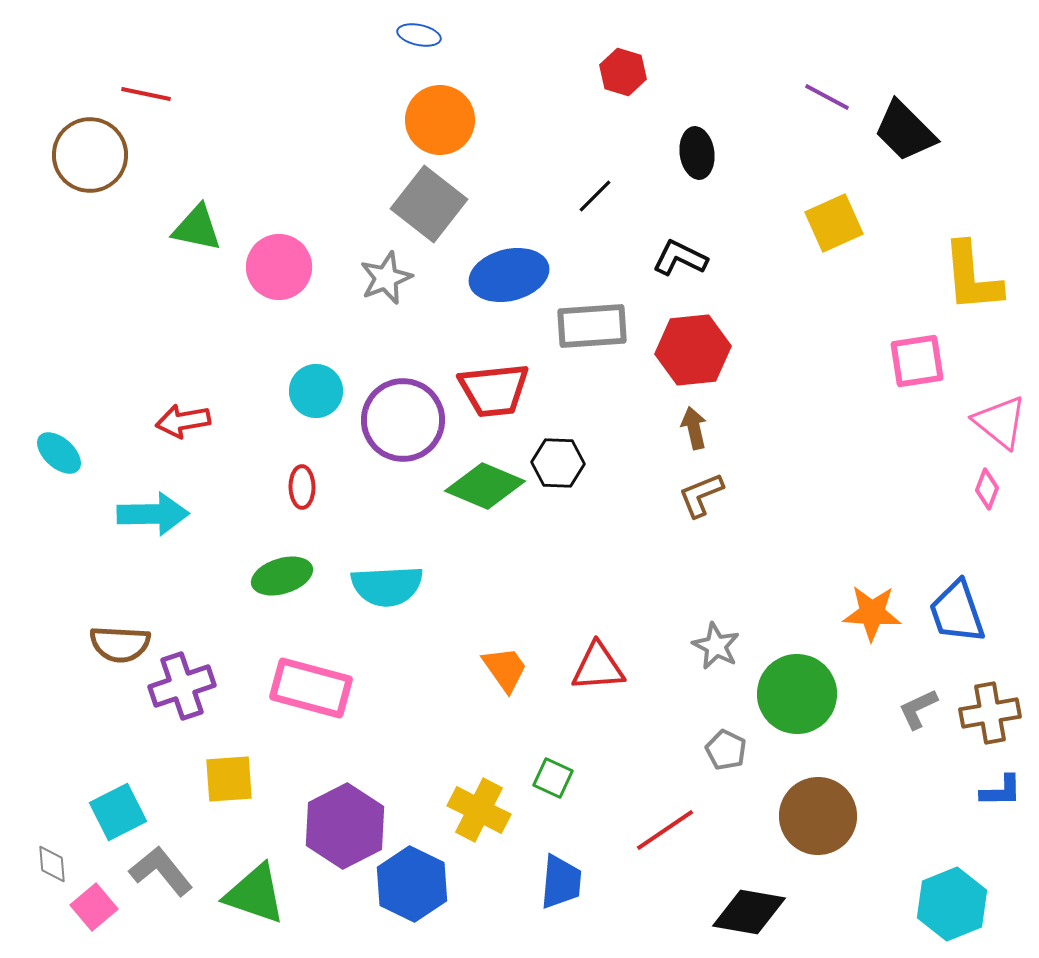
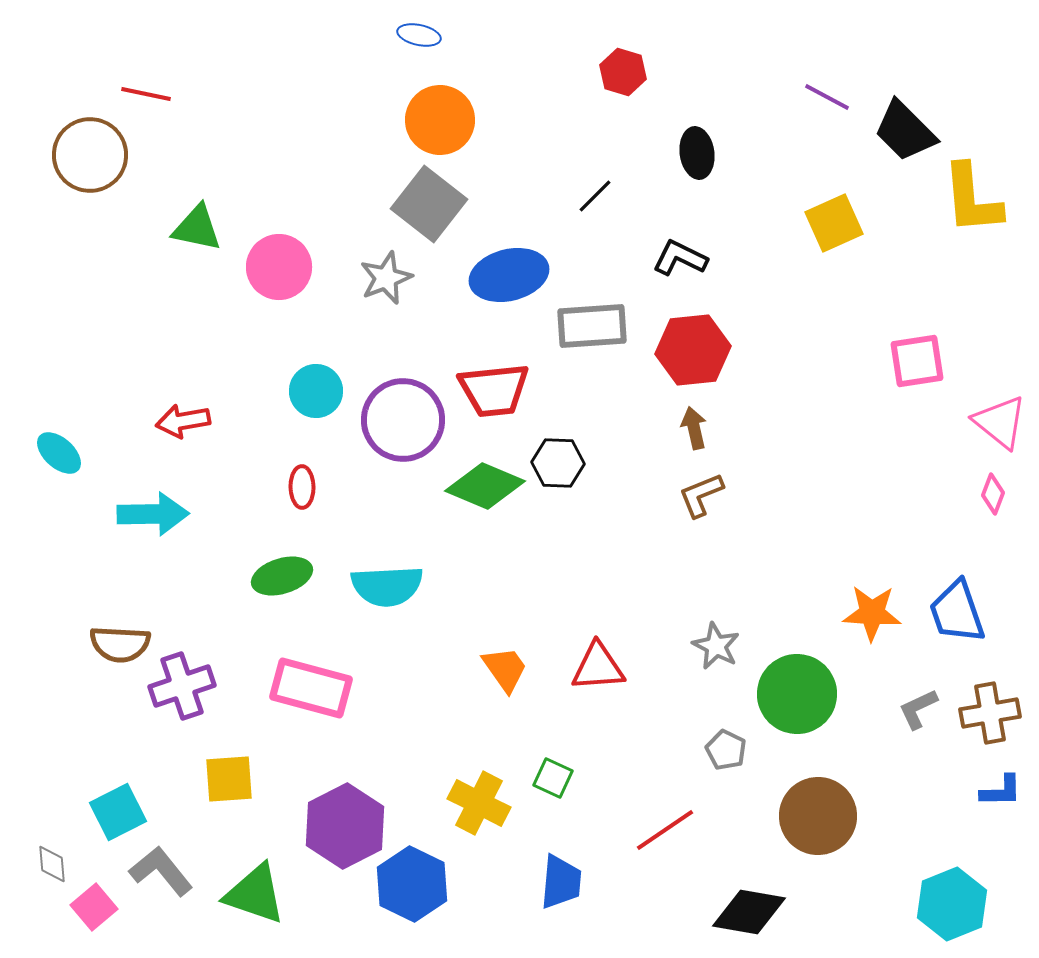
yellow L-shape at (972, 277): moved 78 px up
pink diamond at (987, 489): moved 6 px right, 5 px down
yellow cross at (479, 810): moved 7 px up
